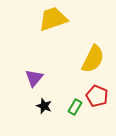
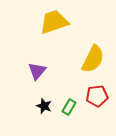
yellow trapezoid: moved 1 px right, 3 px down
purple triangle: moved 3 px right, 7 px up
red pentagon: rotated 30 degrees counterclockwise
green rectangle: moved 6 px left
